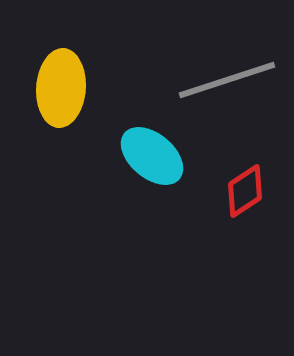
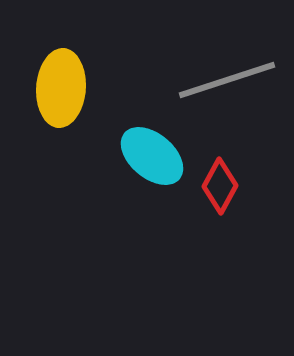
red diamond: moved 25 px left, 5 px up; rotated 28 degrees counterclockwise
